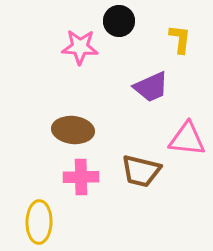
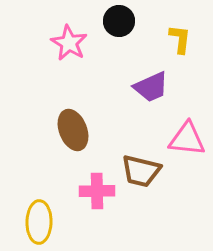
pink star: moved 11 px left, 4 px up; rotated 27 degrees clockwise
brown ellipse: rotated 63 degrees clockwise
pink cross: moved 16 px right, 14 px down
